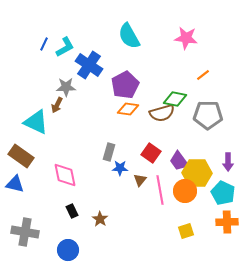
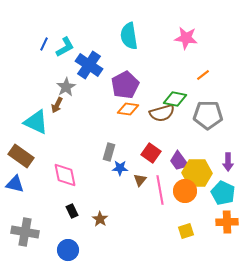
cyan semicircle: rotated 20 degrees clockwise
gray star: rotated 30 degrees counterclockwise
